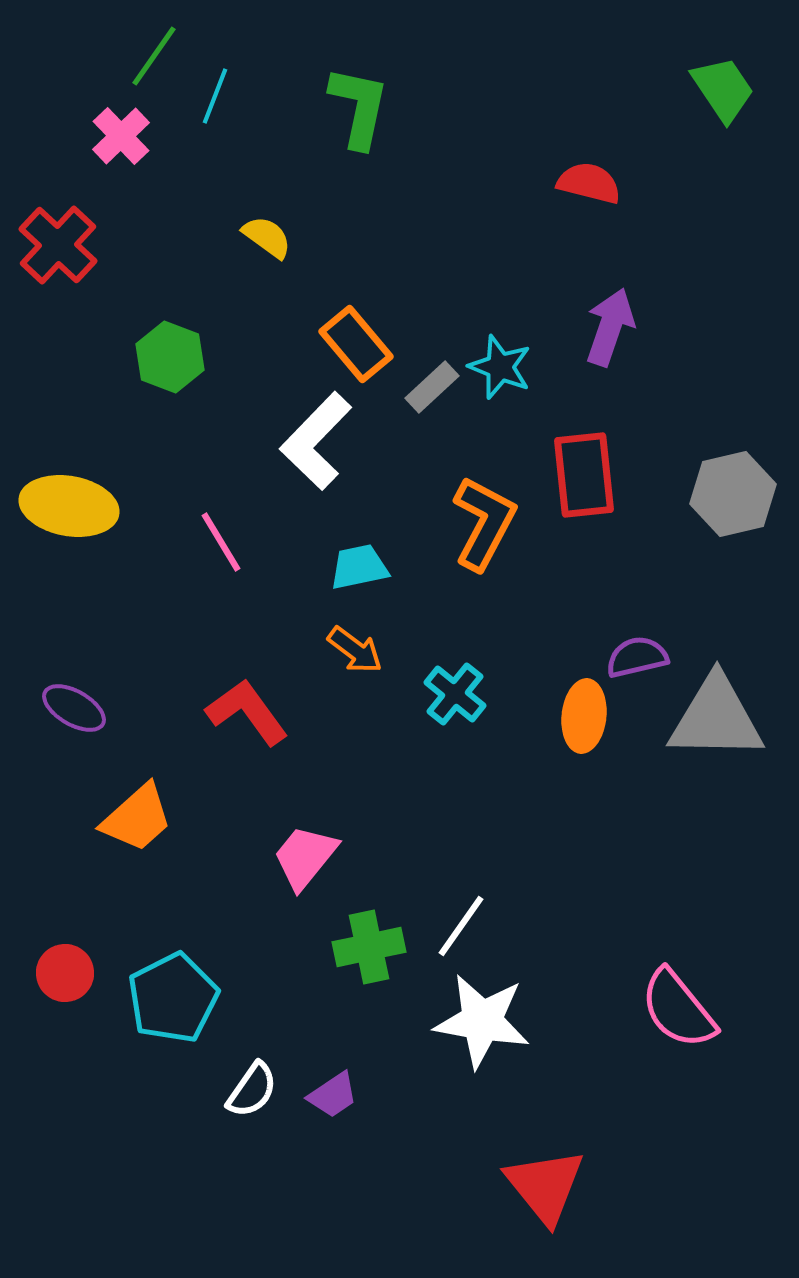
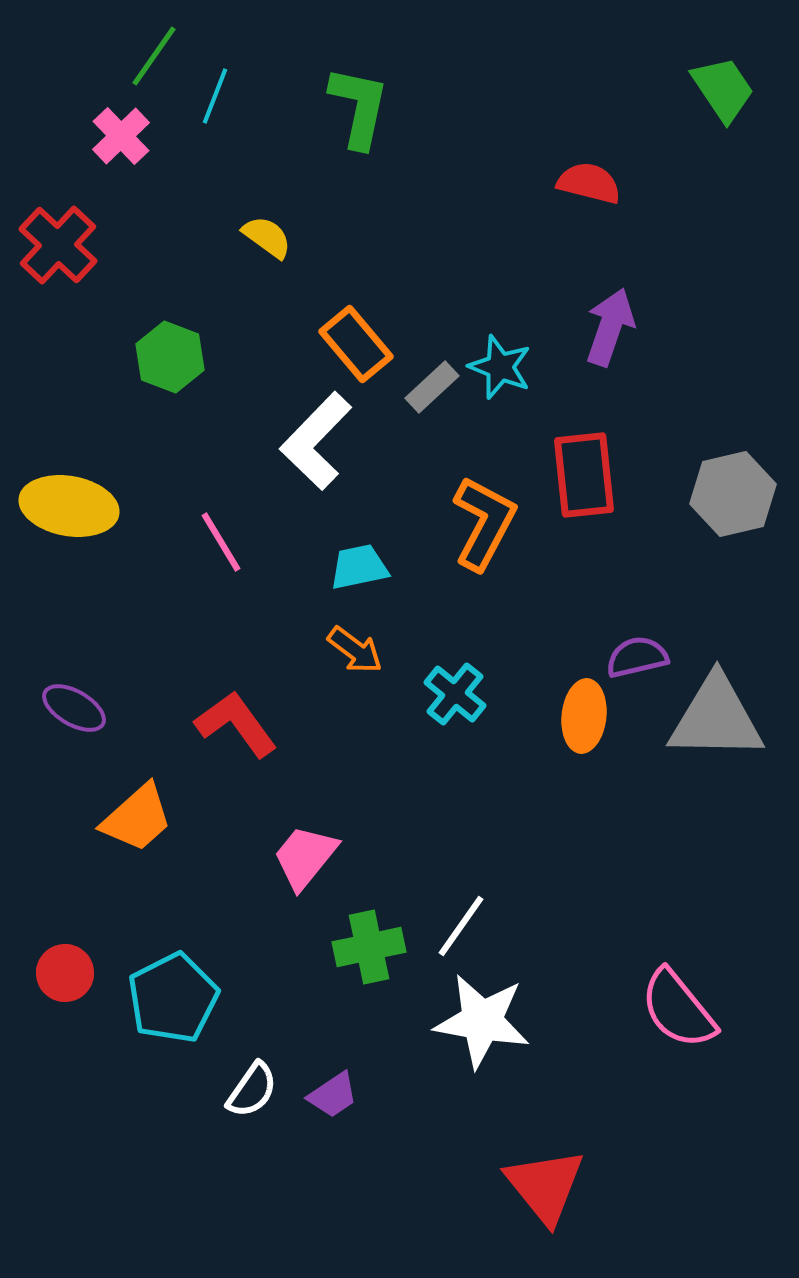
red L-shape: moved 11 px left, 12 px down
